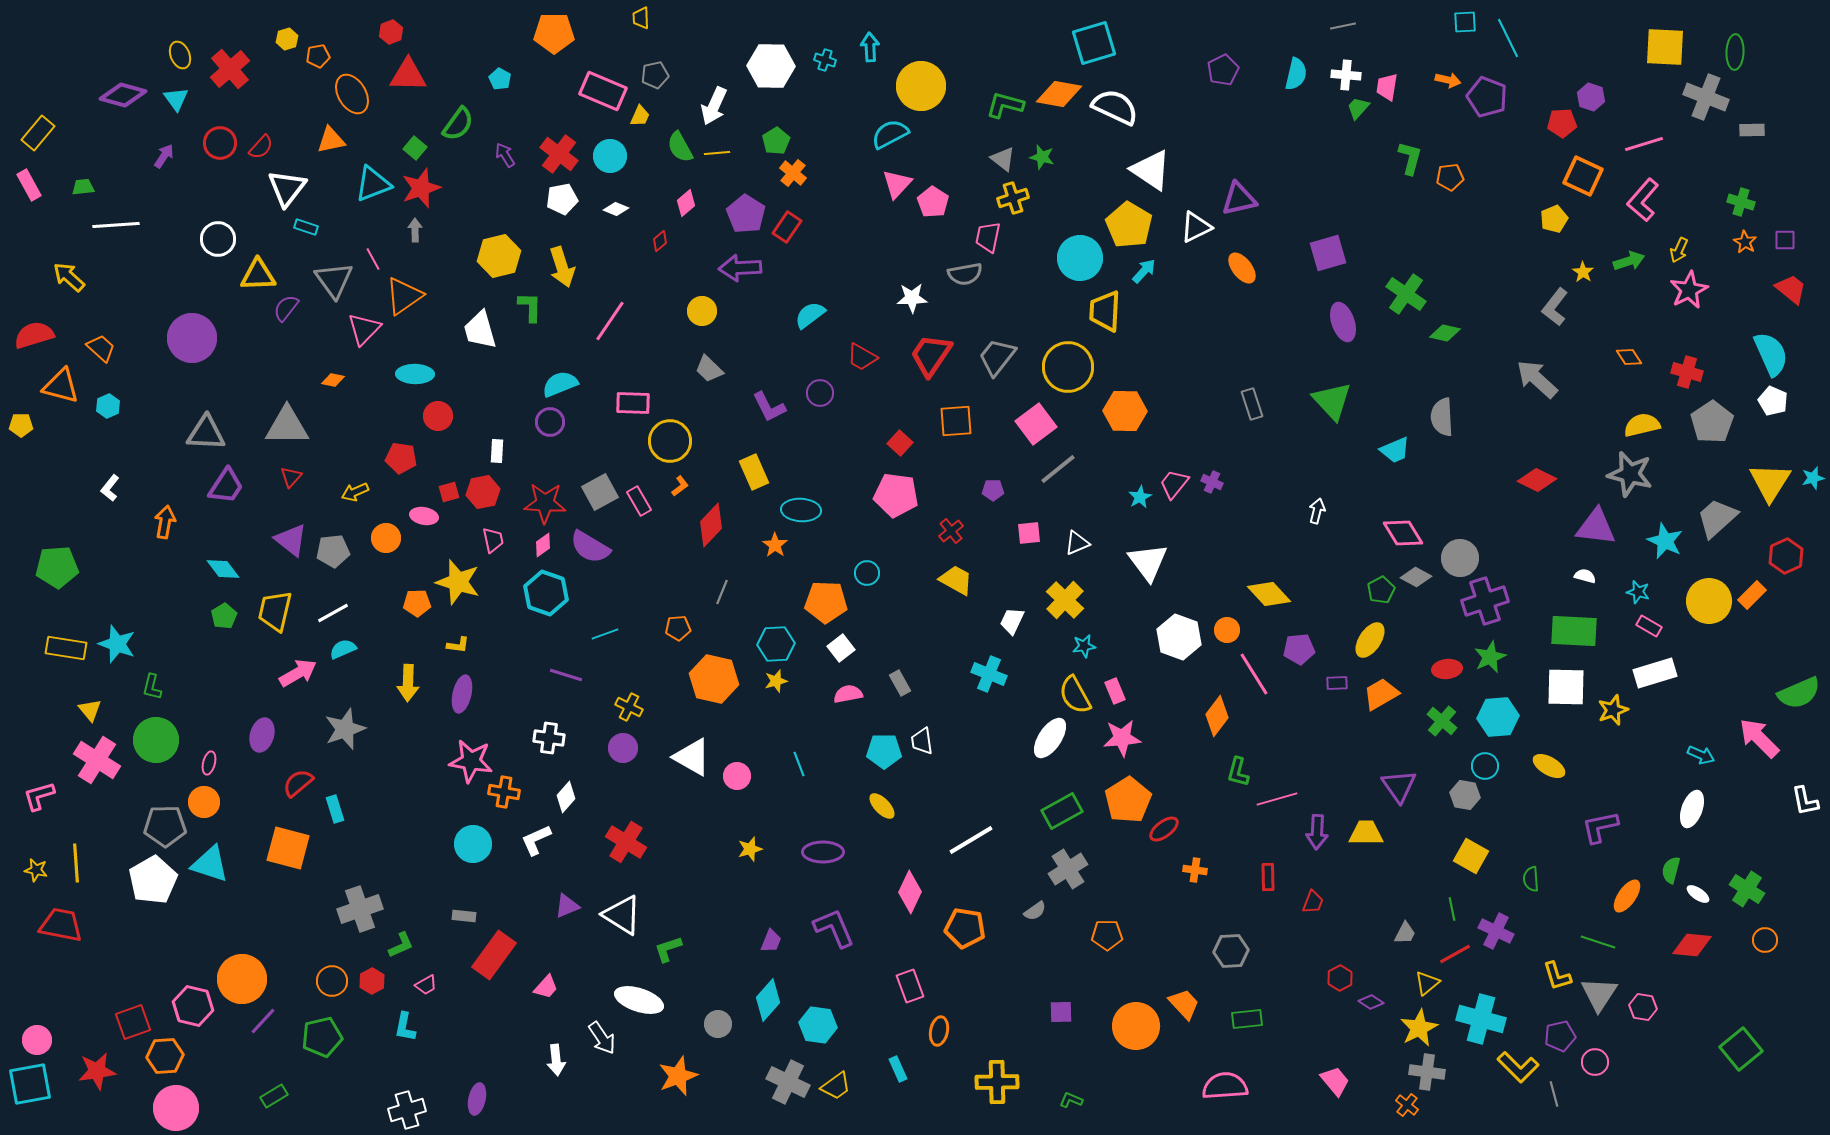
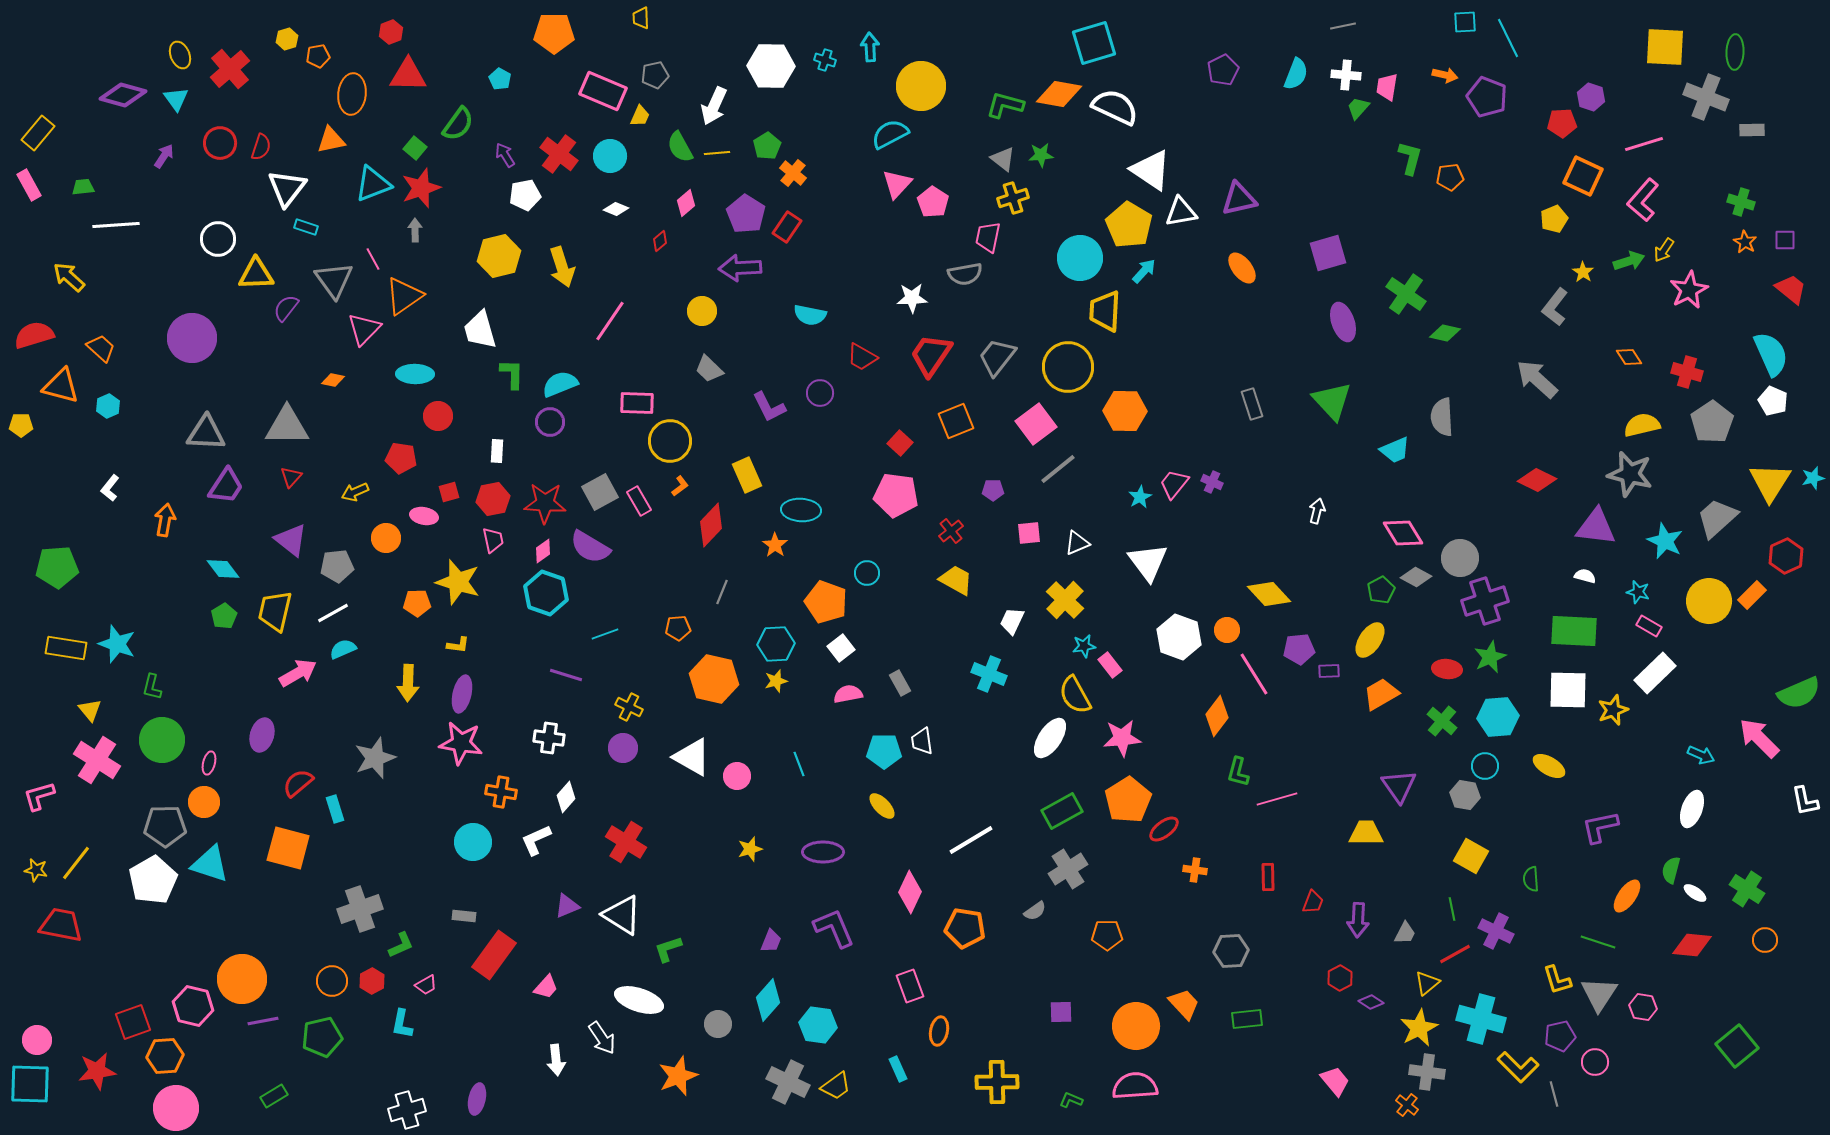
cyan semicircle at (1296, 74): rotated 8 degrees clockwise
orange arrow at (1448, 80): moved 3 px left, 5 px up
orange ellipse at (352, 94): rotated 36 degrees clockwise
green pentagon at (776, 141): moved 9 px left, 5 px down
red semicircle at (261, 147): rotated 24 degrees counterclockwise
green star at (1042, 157): moved 1 px left, 2 px up; rotated 20 degrees counterclockwise
white pentagon at (562, 199): moved 37 px left, 4 px up
white triangle at (1196, 227): moved 15 px left, 15 px up; rotated 16 degrees clockwise
yellow arrow at (1679, 250): moved 15 px left; rotated 10 degrees clockwise
yellow triangle at (258, 275): moved 2 px left, 1 px up
green L-shape at (530, 307): moved 18 px left, 67 px down
cyan semicircle at (810, 315): rotated 132 degrees counterclockwise
pink rectangle at (633, 403): moved 4 px right
orange square at (956, 421): rotated 18 degrees counterclockwise
yellow rectangle at (754, 472): moved 7 px left, 3 px down
red hexagon at (483, 492): moved 10 px right, 7 px down
orange arrow at (165, 522): moved 2 px up
pink diamond at (543, 545): moved 6 px down
gray pentagon at (333, 551): moved 4 px right, 15 px down
orange pentagon at (826, 602): rotated 18 degrees clockwise
red ellipse at (1447, 669): rotated 12 degrees clockwise
white rectangle at (1655, 673): rotated 27 degrees counterclockwise
purple rectangle at (1337, 683): moved 8 px left, 12 px up
white square at (1566, 687): moved 2 px right, 3 px down
pink rectangle at (1115, 691): moved 5 px left, 26 px up; rotated 15 degrees counterclockwise
gray star at (345, 729): moved 30 px right, 29 px down
green circle at (156, 740): moved 6 px right
pink star at (471, 761): moved 10 px left, 18 px up
orange cross at (504, 792): moved 3 px left
purple arrow at (1317, 832): moved 41 px right, 88 px down
cyan circle at (473, 844): moved 2 px up
yellow line at (76, 863): rotated 42 degrees clockwise
white ellipse at (1698, 894): moved 3 px left, 1 px up
yellow L-shape at (1557, 976): moved 4 px down
purple line at (263, 1021): rotated 36 degrees clockwise
cyan L-shape at (405, 1027): moved 3 px left, 3 px up
green square at (1741, 1049): moved 4 px left, 3 px up
cyan square at (30, 1084): rotated 12 degrees clockwise
pink semicircle at (1225, 1086): moved 90 px left
